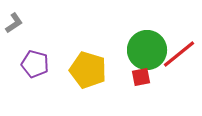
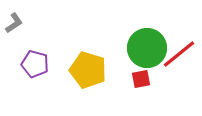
green circle: moved 2 px up
red square: moved 2 px down
